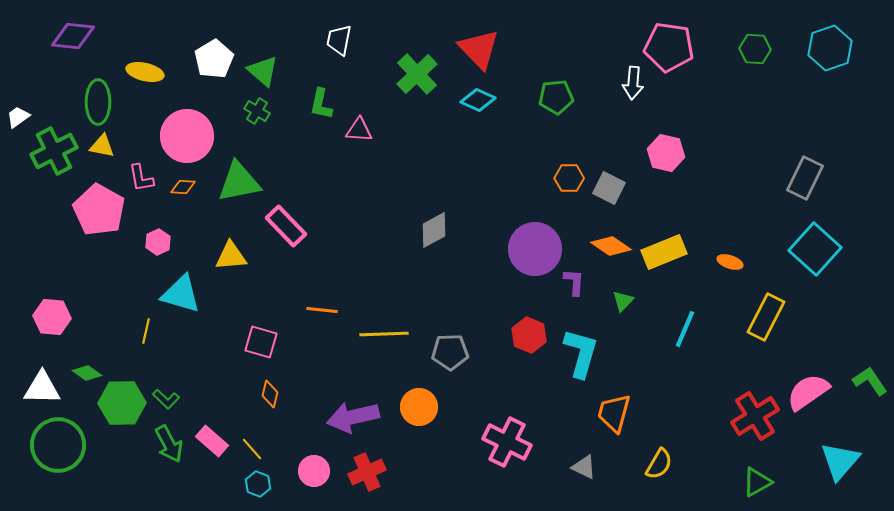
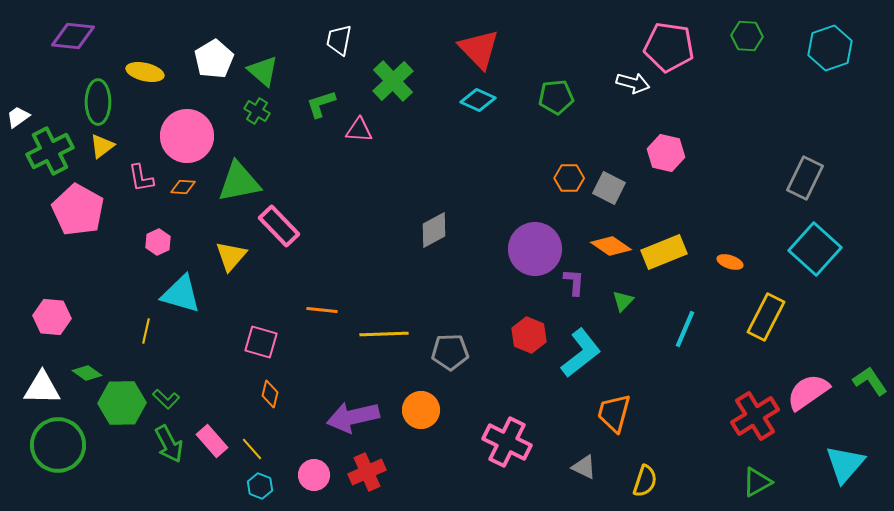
green hexagon at (755, 49): moved 8 px left, 13 px up
green cross at (417, 74): moved 24 px left, 7 px down
white arrow at (633, 83): rotated 80 degrees counterclockwise
green L-shape at (321, 104): rotated 60 degrees clockwise
yellow triangle at (102, 146): rotated 48 degrees counterclockwise
green cross at (54, 151): moved 4 px left
pink pentagon at (99, 210): moved 21 px left
pink rectangle at (286, 226): moved 7 px left
yellow triangle at (231, 256): rotated 44 degrees counterclockwise
cyan L-shape at (581, 353): rotated 36 degrees clockwise
orange circle at (419, 407): moved 2 px right, 3 px down
pink rectangle at (212, 441): rotated 8 degrees clockwise
cyan triangle at (840, 461): moved 5 px right, 3 px down
yellow semicircle at (659, 464): moved 14 px left, 17 px down; rotated 12 degrees counterclockwise
pink circle at (314, 471): moved 4 px down
cyan hexagon at (258, 484): moved 2 px right, 2 px down
